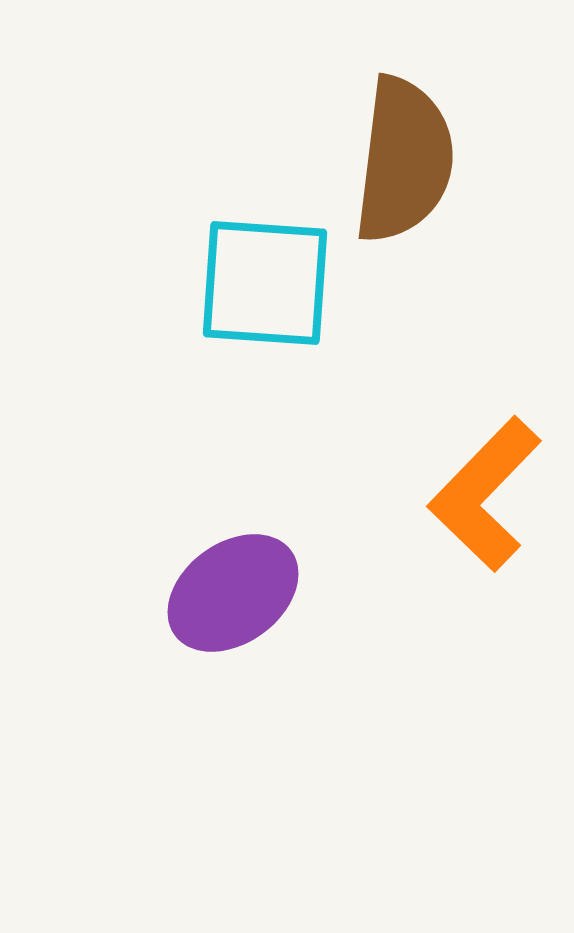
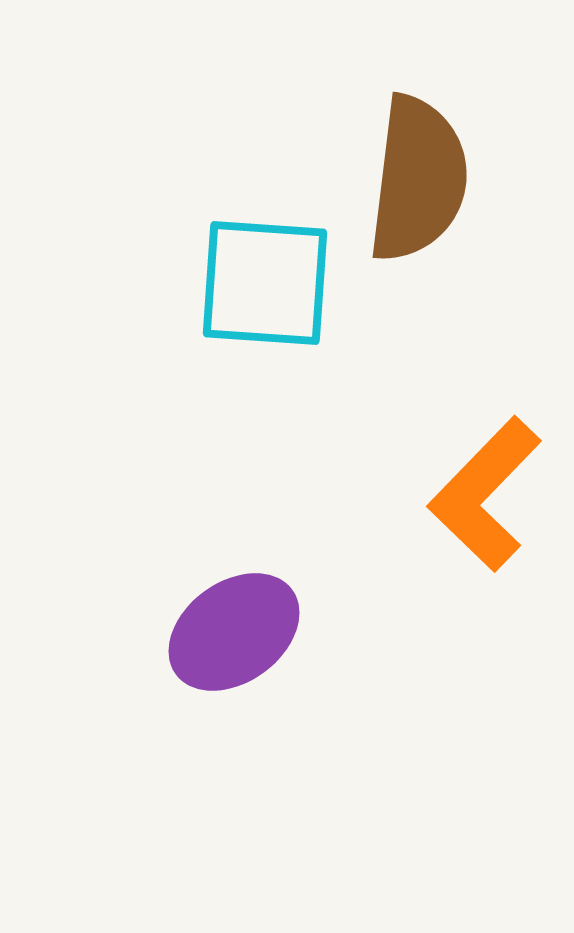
brown semicircle: moved 14 px right, 19 px down
purple ellipse: moved 1 px right, 39 px down
